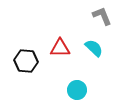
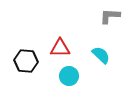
gray L-shape: moved 8 px right; rotated 65 degrees counterclockwise
cyan semicircle: moved 7 px right, 7 px down
cyan circle: moved 8 px left, 14 px up
